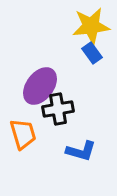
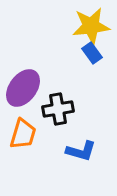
purple ellipse: moved 17 px left, 2 px down
orange trapezoid: rotated 32 degrees clockwise
